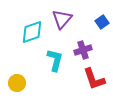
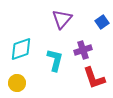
cyan diamond: moved 11 px left, 17 px down
red L-shape: moved 1 px up
